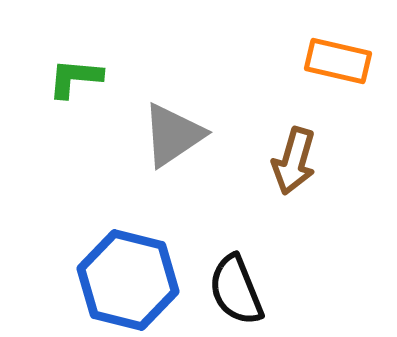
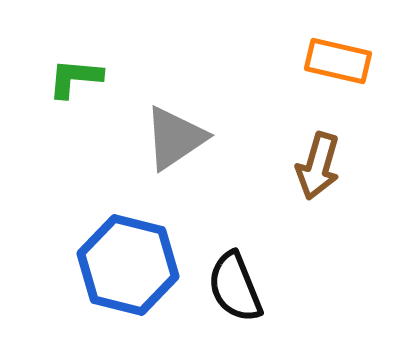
gray triangle: moved 2 px right, 3 px down
brown arrow: moved 24 px right, 5 px down
blue hexagon: moved 15 px up
black semicircle: moved 1 px left, 3 px up
